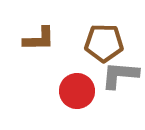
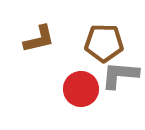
brown L-shape: rotated 12 degrees counterclockwise
red circle: moved 4 px right, 2 px up
